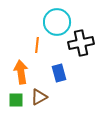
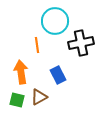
cyan circle: moved 2 px left, 1 px up
orange line: rotated 14 degrees counterclockwise
blue rectangle: moved 1 px left, 2 px down; rotated 12 degrees counterclockwise
green square: moved 1 px right; rotated 14 degrees clockwise
